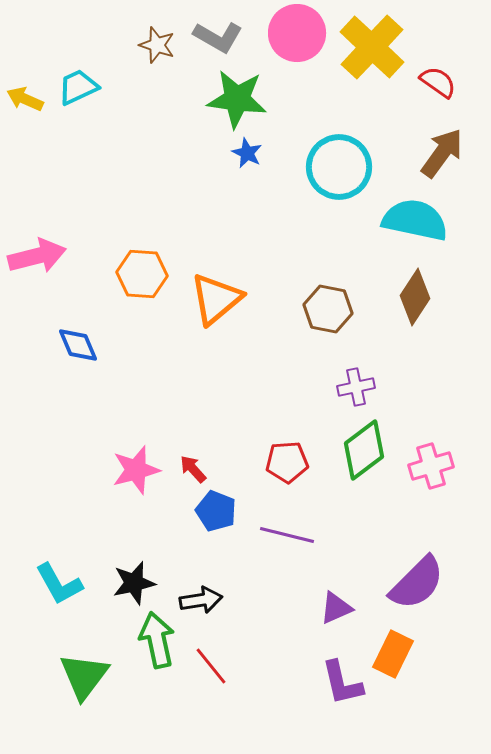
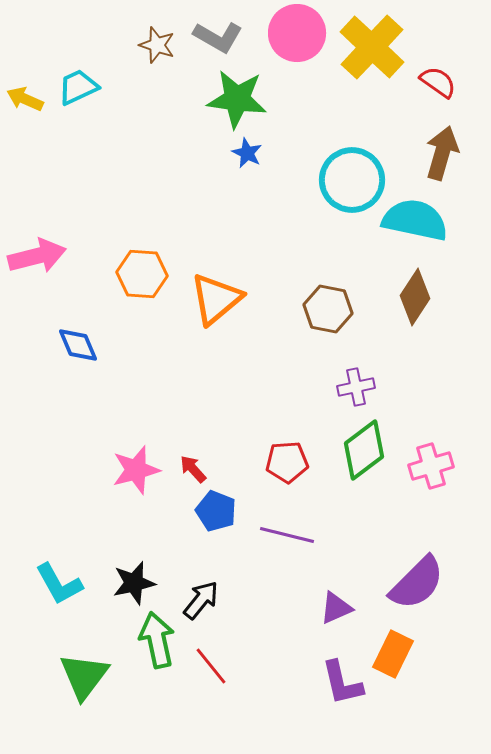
brown arrow: rotated 20 degrees counterclockwise
cyan circle: moved 13 px right, 13 px down
black arrow: rotated 42 degrees counterclockwise
